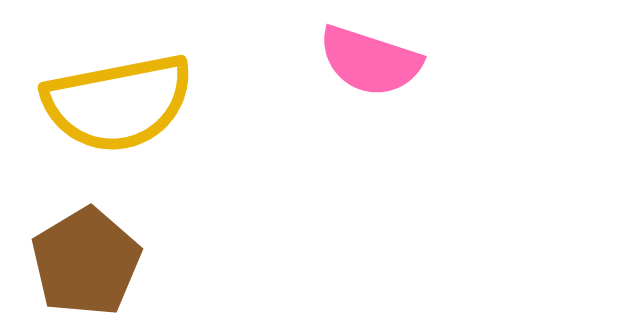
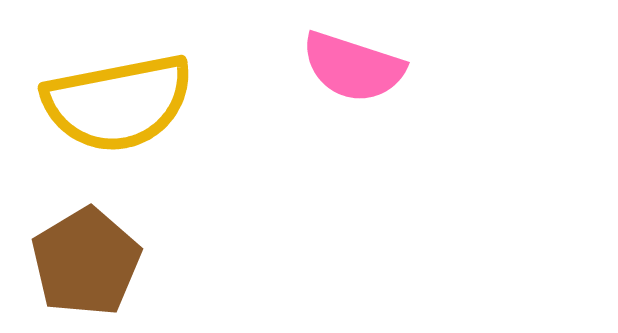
pink semicircle: moved 17 px left, 6 px down
